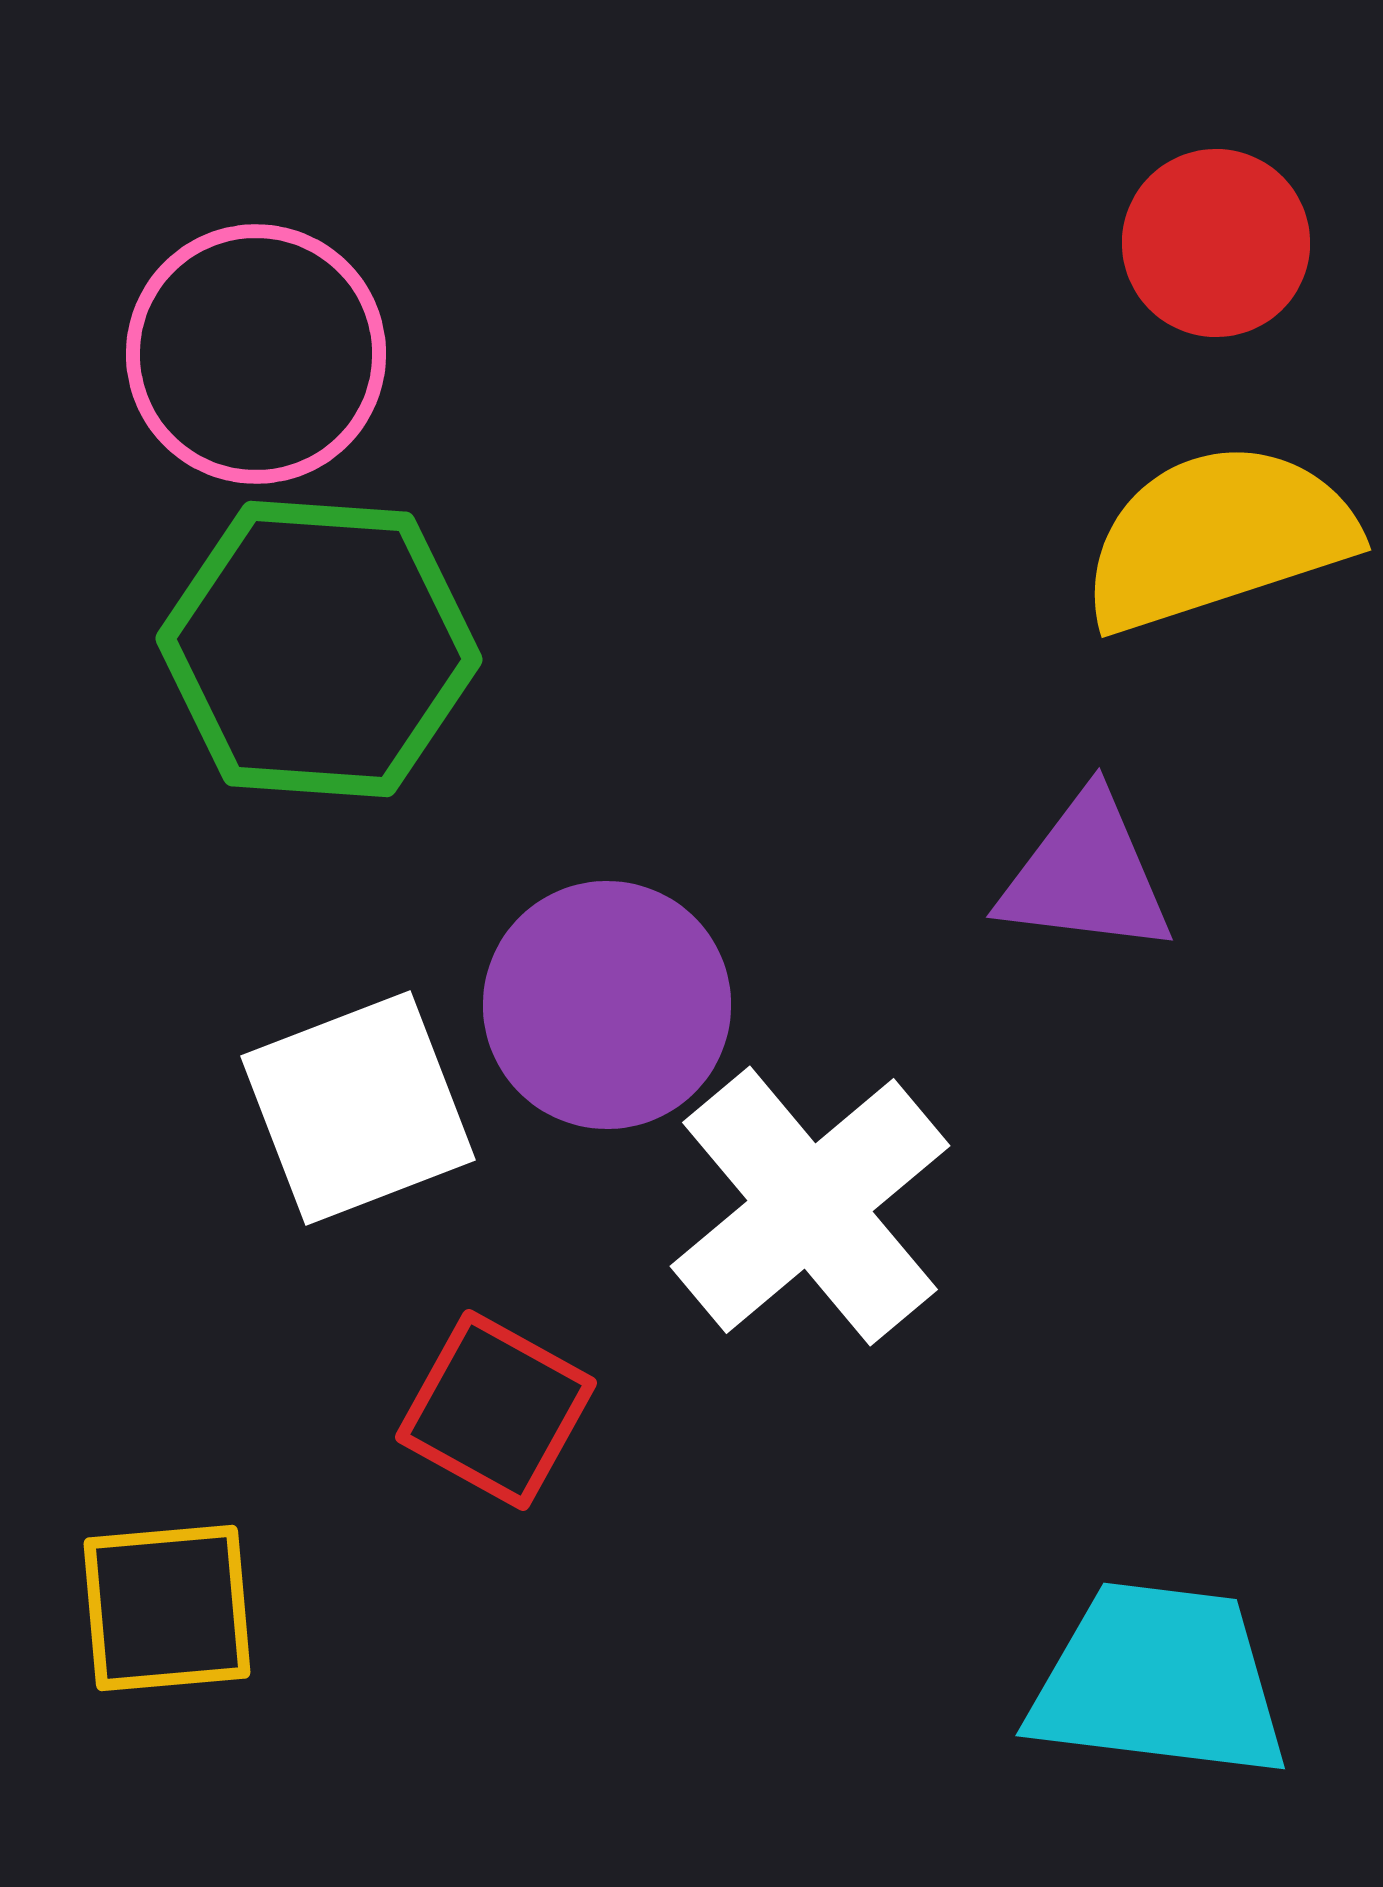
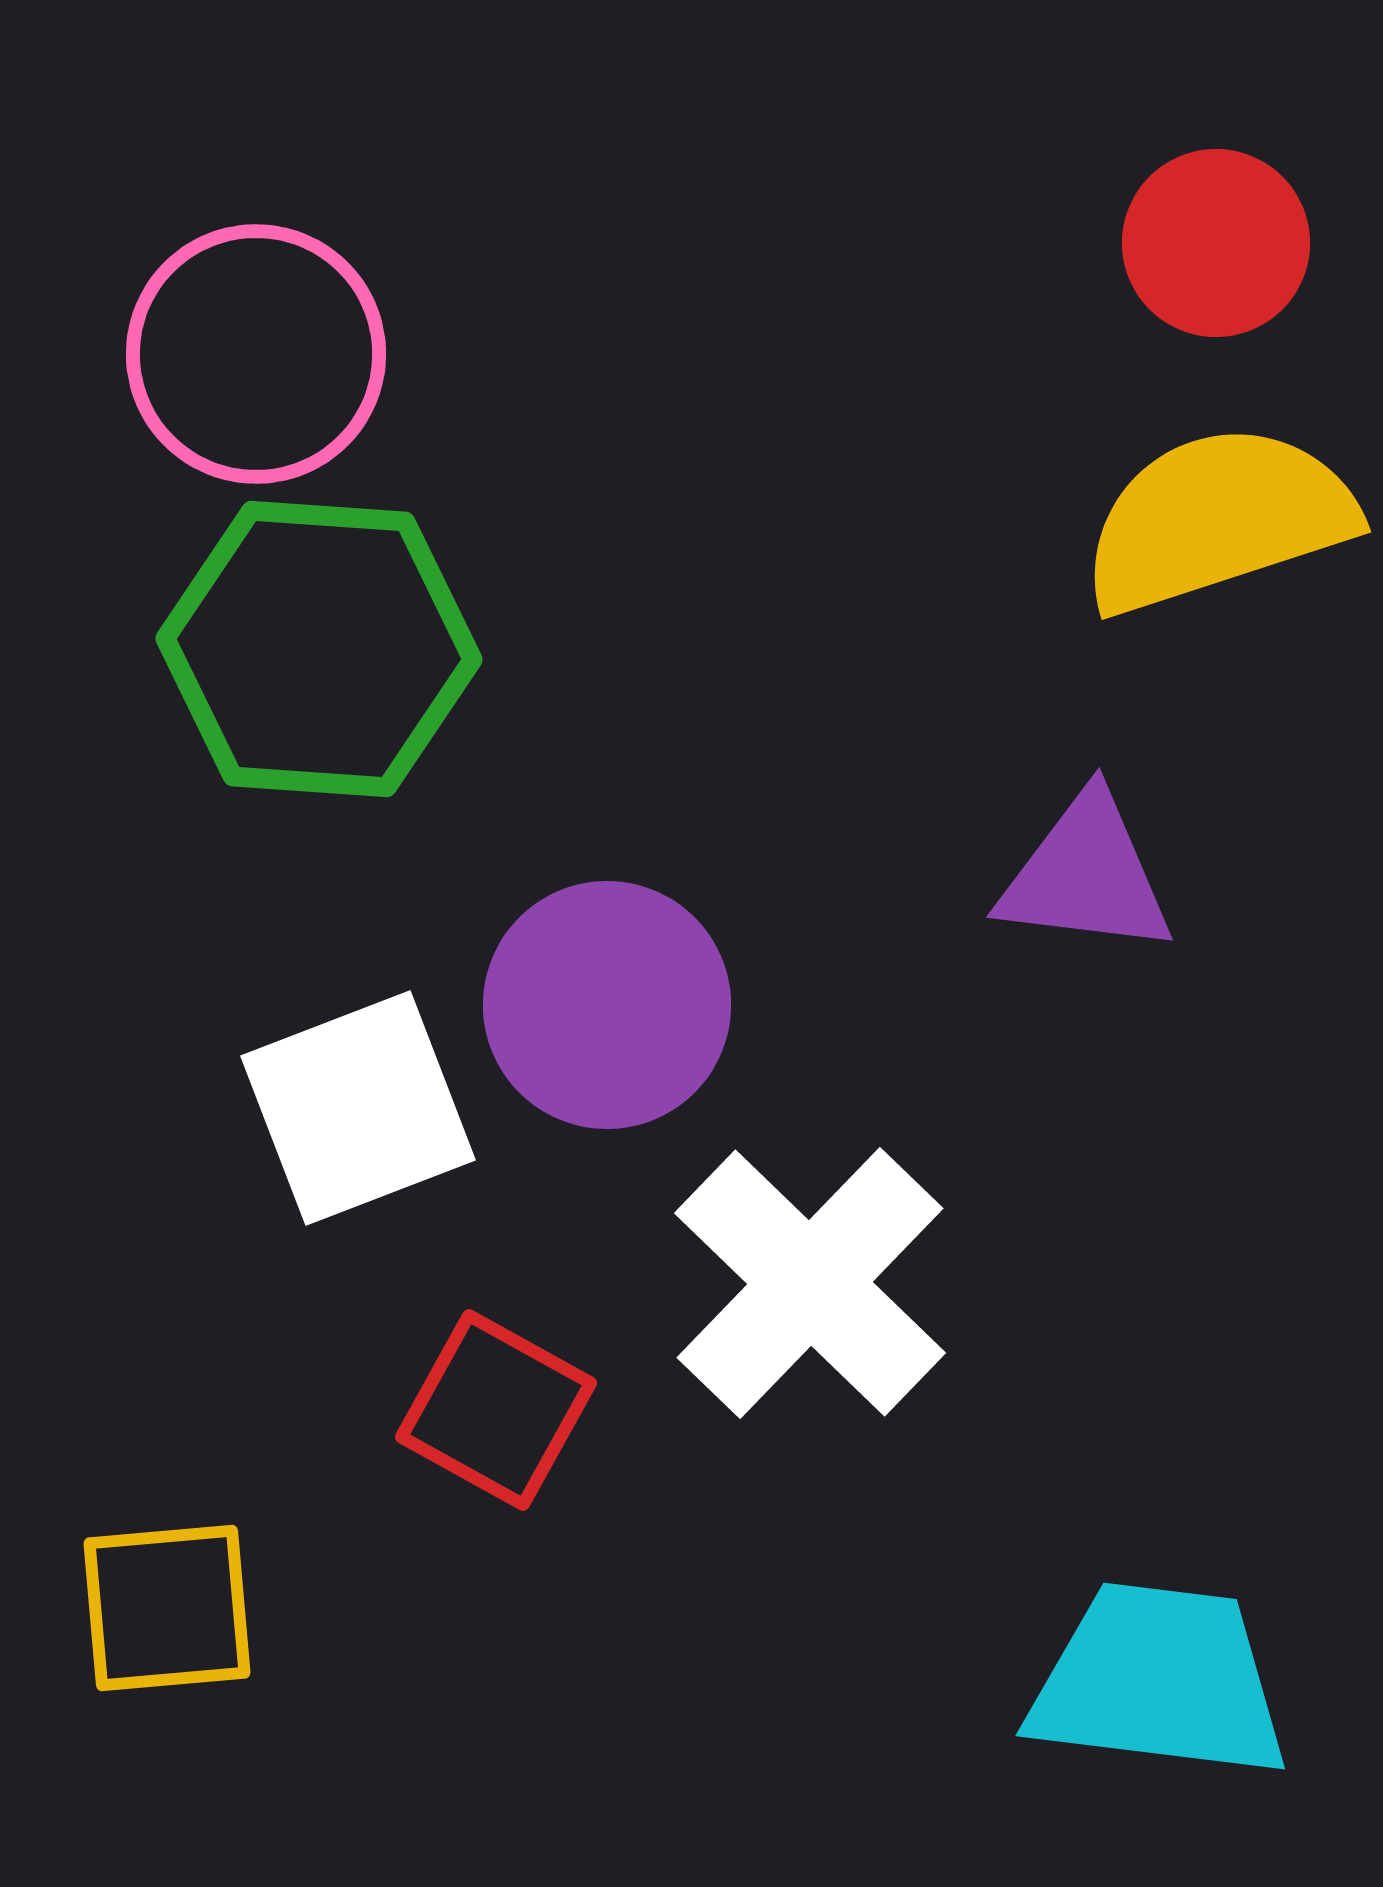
yellow semicircle: moved 18 px up
white cross: moved 77 px down; rotated 6 degrees counterclockwise
